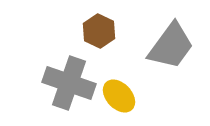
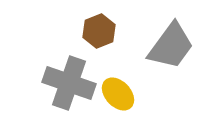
brown hexagon: rotated 12 degrees clockwise
yellow ellipse: moved 1 px left, 2 px up
